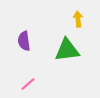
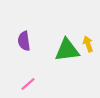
yellow arrow: moved 10 px right, 25 px down; rotated 14 degrees counterclockwise
